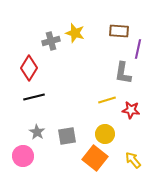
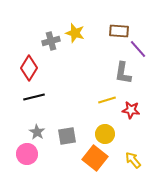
purple line: rotated 54 degrees counterclockwise
pink circle: moved 4 px right, 2 px up
